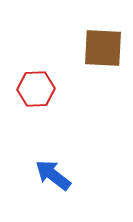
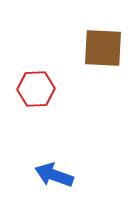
blue arrow: moved 1 px right; rotated 18 degrees counterclockwise
